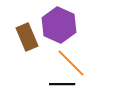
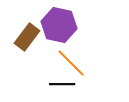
purple hexagon: rotated 12 degrees counterclockwise
brown rectangle: rotated 60 degrees clockwise
